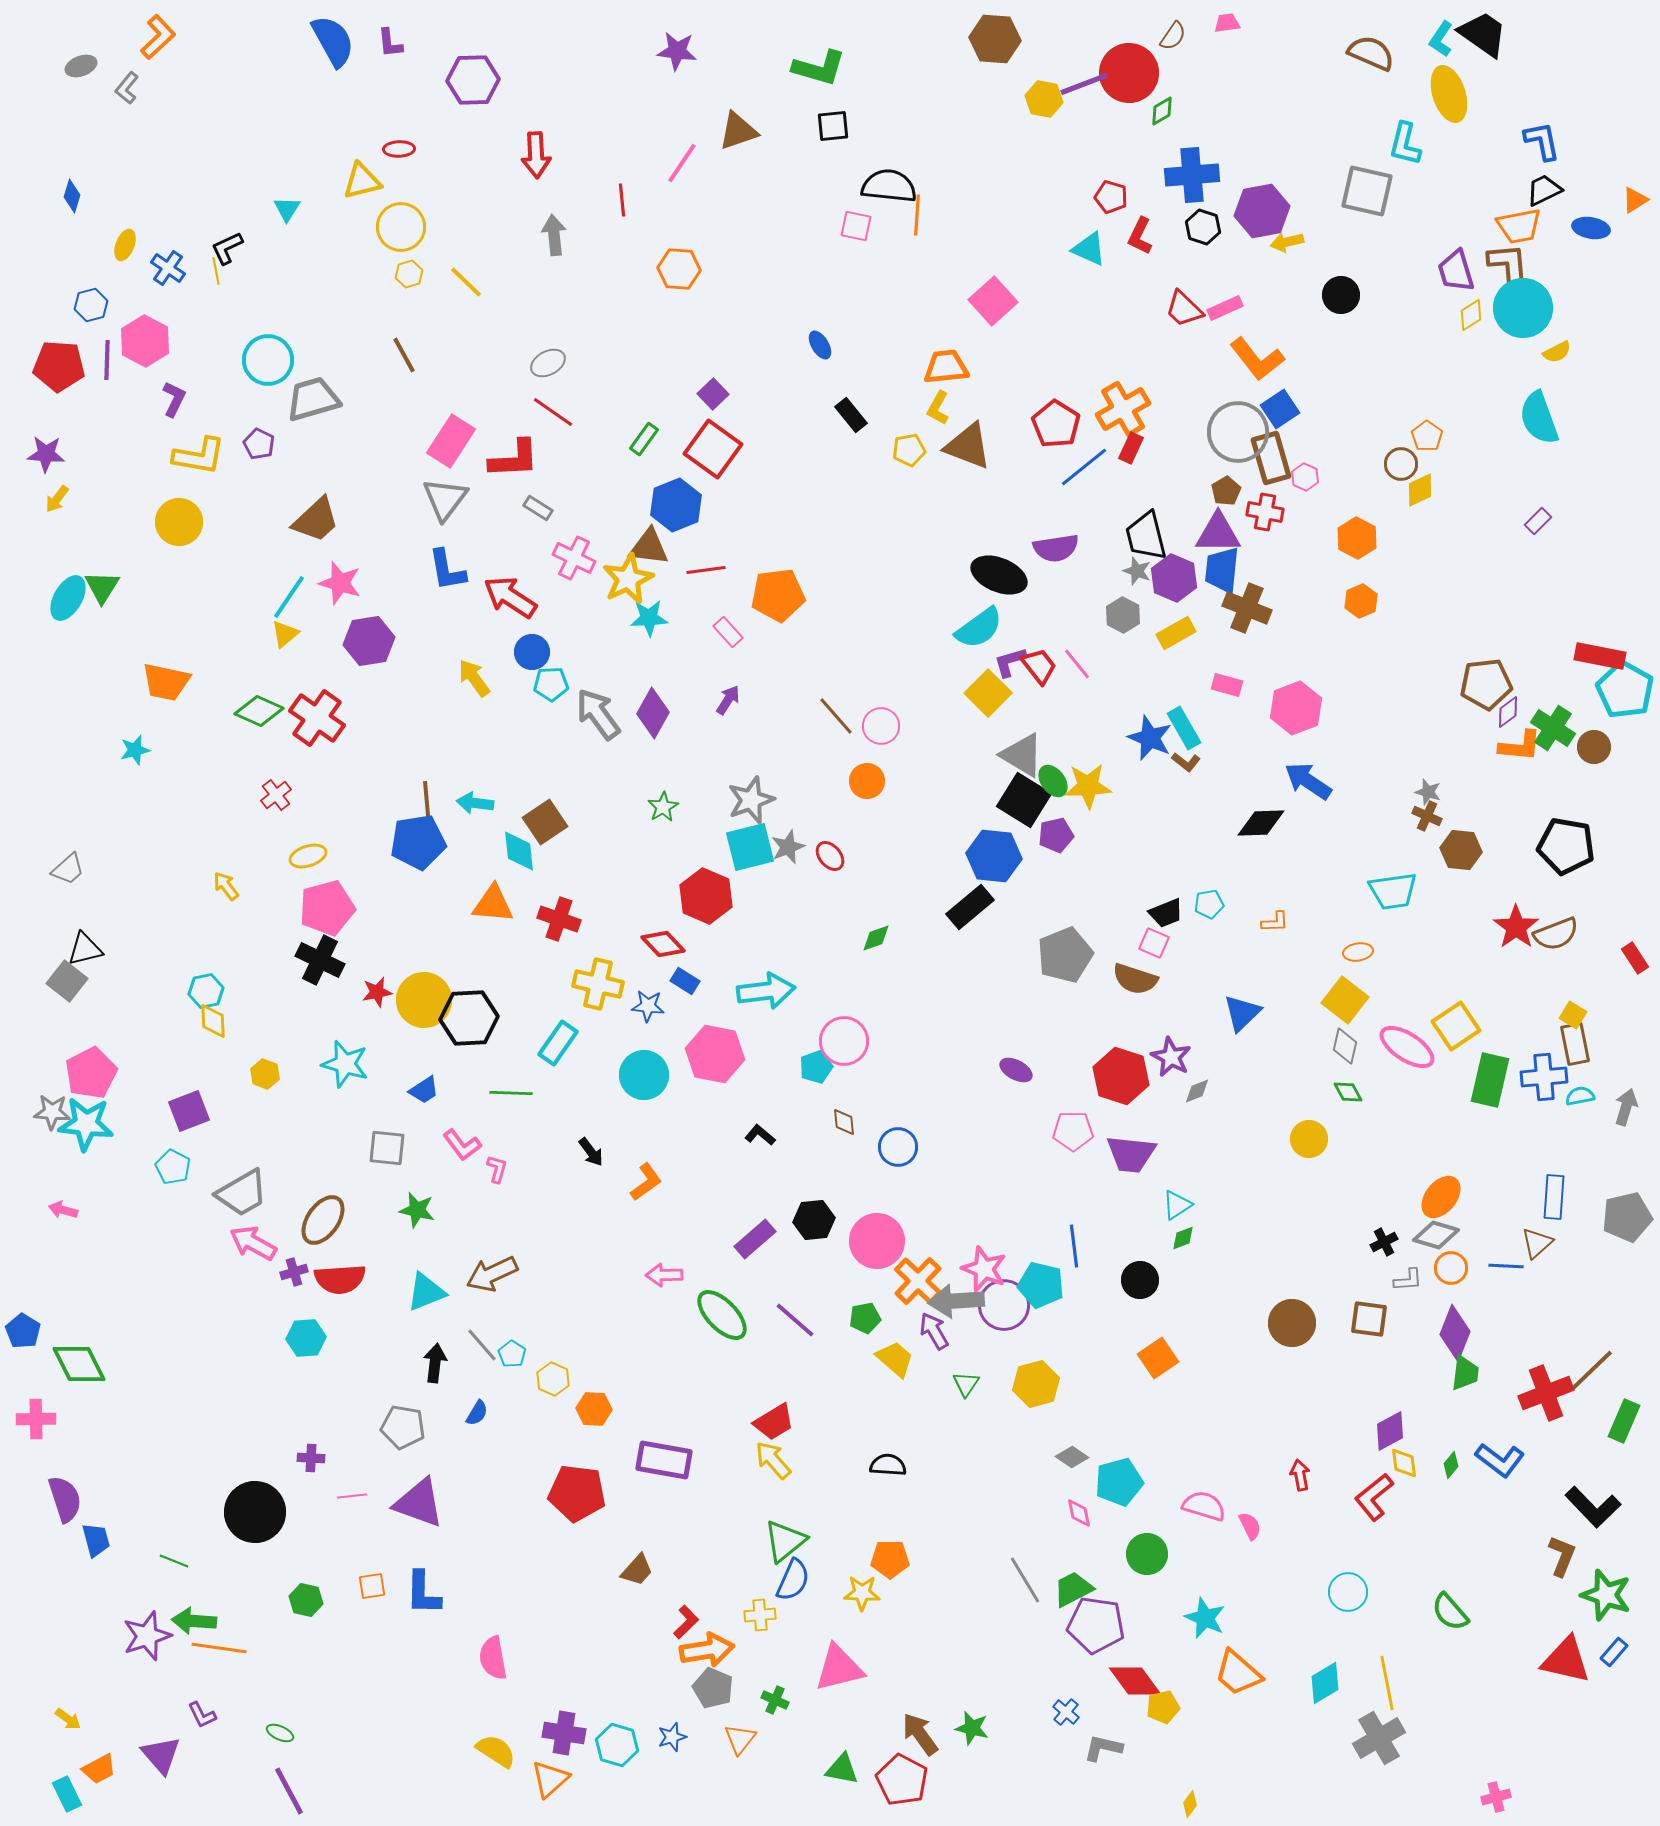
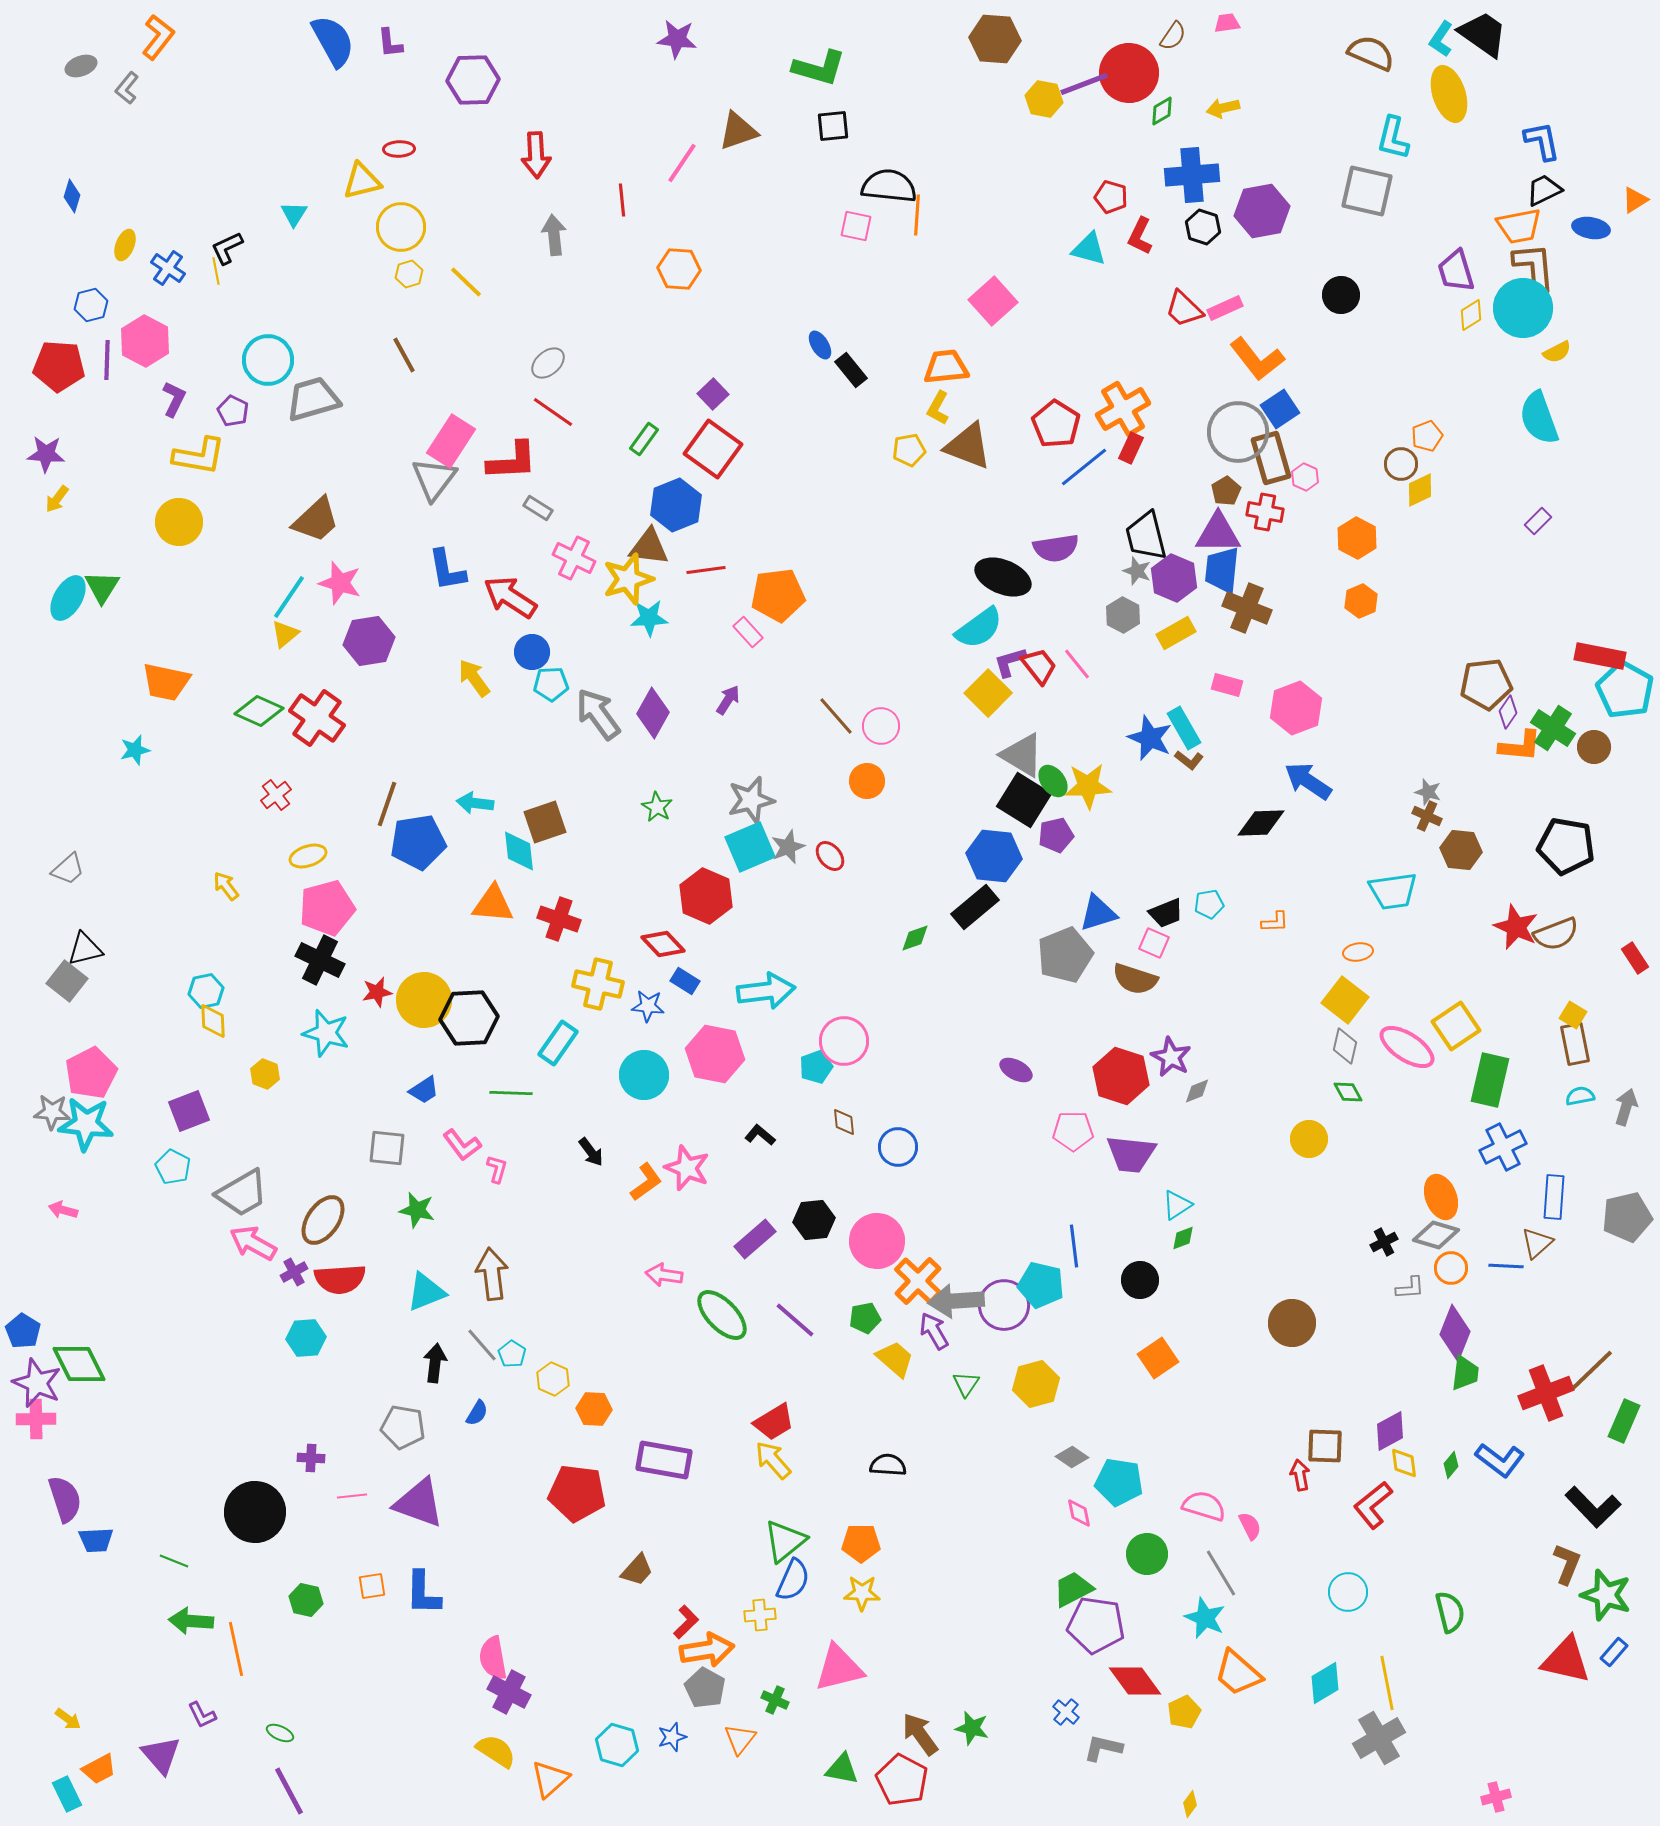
orange L-shape at (158, 37): rotated 9 degrees counterclockwise
purple star at (677, 51): moved 12 px up
cyan L-shape at (1405, 144): moved 12 px left, 6 px up
cyan triangle at (287, 209): moved 7 px right, 5 px down
yellow arrow at (1287, 242): moved 64 px left, 134 px up
cyan triangle at (1089, 249): rotated 9 degrees counterclockwise
brown L-shape at (1509, 267): moved 25 px right
gray ellipse at (548, 363): rotated 12 degrees counterclockwise
black rectangle at (851, 415): moved 45 px up
orange pentagon at (1427, 436): rotated 16 degrees clockwise
purple pentagon at (259, 444): moved 26 px left, 33 px up
red L-shape at (514, 459): moved 2 px left, 2 px down
gray triangle at (445, 499): moved 11 px left, 20 px up
black ellipse at (999, 575): moved 4 px right, 2 px down
yellow star at (628, 579): rotated 9 degrees clockwise
pink rectangle at (728, 632): moved 20 px right
purple diamond at (1508, 712): rotated 20 degrees counterclockwise
brown L-shape at (1186, 762): moved 3 px right, 2 px up
gray star at (751, 800): rotated 6 degrees clockwise
brown line at (427, 804): moved 40 px left; rotated 24 degrees clockwise
green star at (663, 807): moved 6 px left; rotated 12 degrees counterclockwise
brown square at (545, 822): rotated 15 degrees clockwise
cyan square at (750, 847): rotated 9 degrees counterclockwise
black rectangle at (970, 907): moved 5 px right
red star at (1516, 927): rotated 12 degrees counterclockwise
green diamond at (876, 938): moved 39 px right
blue triangle at (1242, 1013): moved 144 px left, 100 px up; rotated 27 degrees clockwise
cyan star at (345, 1064): moved 19 px left, 31 px up
blue cross at (1544, 1077): moved 41 px left, 70 px down; rotated 21 degrees counterclockwise
orange ellipse at (1441, 1197): rotated 60 degrees counterclockwise
pink star at (984, 1269): moved 297 px left, 101 px up
purple cross at (294, 1272): rotated 12 degrees counterclockwise
brown arrow at (492, 1274): rotated 108 degrees clockwise
pink arrow at (664, 1275): rotated 9 degrees clockwise
gray L-shape at (1408, 1280): moved 2 px right, 8 px down
brown square at (1369, 1319): moved 44 px left, 127 px down; rotated 6 degrees counterclockwise
cyan pentagon at (1119, 1482): rotated 24 degrees clockwise
red L-shape at (1374, 1497): moved 1 px left, 8 px down
blue trapezoid at (96, 1540): rotated 102 degrees clockwise
brown L-shape at (1562, 1556): moved 5 px right, 8 px down
orange pentagon at (890, 1559): moved 29 px left, 16 px up
gray line at (1025, 1580): moved 196 px right, 7 px up
green semicircle at (1450, 1612): rotated 153 degrees counterclockwise
green arrow at (194, 1621): moved 3 px left
purple star at (147, 1636): moved 110 px left, 253 px up; rotated 30 degrees counterclockwise
orange line at (219, 1648): moved 17 px right, 1 px down; rotated 70 degrees clockwise
gray pentagon at (713, 1688): moved 8 px left; rotated 6 degrees clockwise
yellow pentagon at (1163, 1707): moved 21 px right, 5 px down; rotated 12 degrees counterclockwise
purple cross at (564, 1733): moved 55 px left, 41 px up; rotated 18 degrees clockwise
